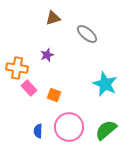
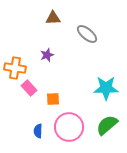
brown triangle: rotated 14 degrees clockwise
orange cross: moved 2 px left
cyan star: moved 1 px right, 4 px down; rotated 25 degrees counterclockwise
orange square: moved 1 px left, 4 px down; rotated 24 degrees counterclockwise
green semicircle: moved 1 px right, 5 px up
